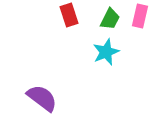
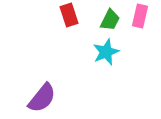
green trapezoid: moved 1 px down
purple semicircle: rotated 92 degrees clockwise
